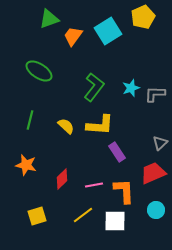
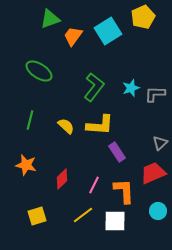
green triangle: moved 1 px right
pink line: rotated 54 degrees counterclockwise
cyan circle: moved 2 px right, 1 px down
